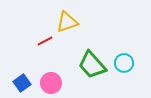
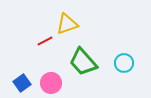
yellow triangle: moved 2 px down
green trapezoid: moved 9 px left, 3 px up
